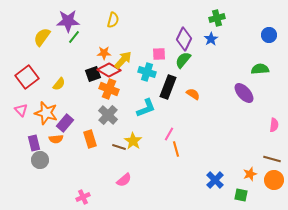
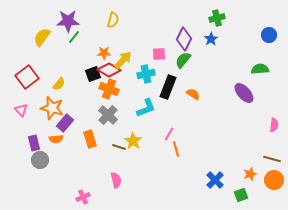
cyan cross at (147, 72): moved 1 px left, 2 px down; rotated 30 degrees counterclockwise
orange star at (46, 113): moved 6 px right, 5 px up
pink semicircle at (124, 180): moved 8 px left; rotated 63 degrees counterclockwise
green square at (241, 195): rotated 32 degrees counterclockwise
